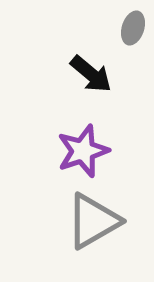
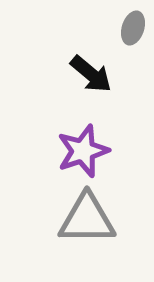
gray triangle: moved 6 px left, 2 px up; rotated 30 degrees clockwise
